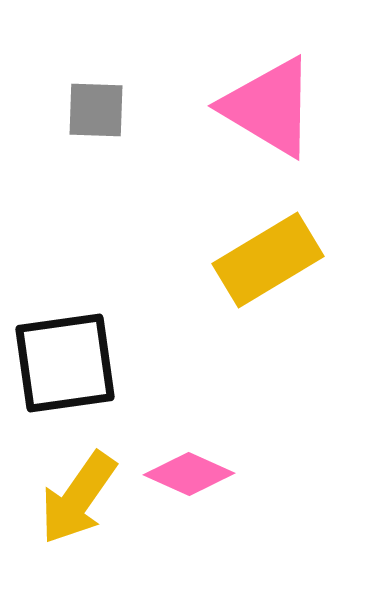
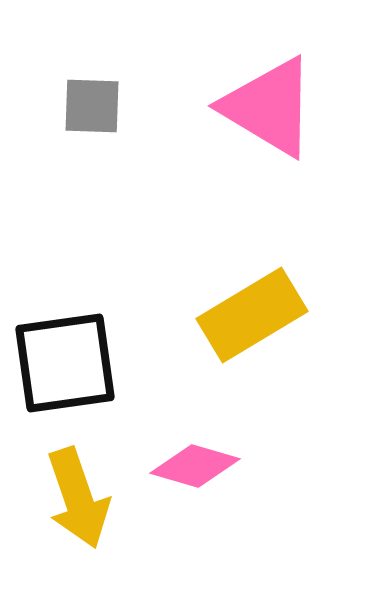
gray square: moved 4 px left, 4 px up
yellow rectangle: moved 16 px left, 55 px down
pink diamond: moved 6 px right, 8 px up; rotated 8 degrees counterclockwise
yellow arrow: rotated 54 degrees counterclockwise
